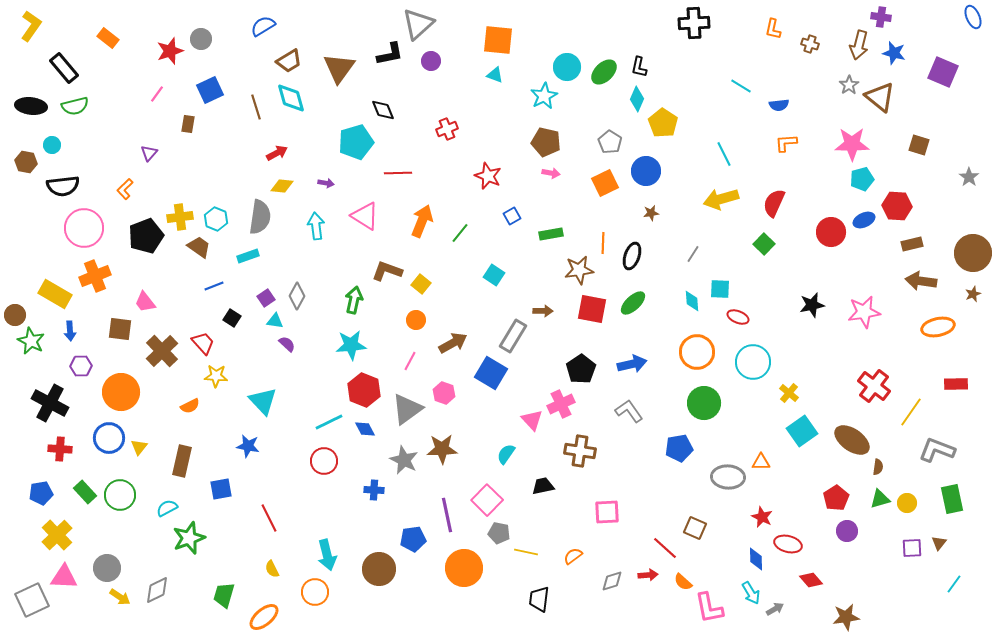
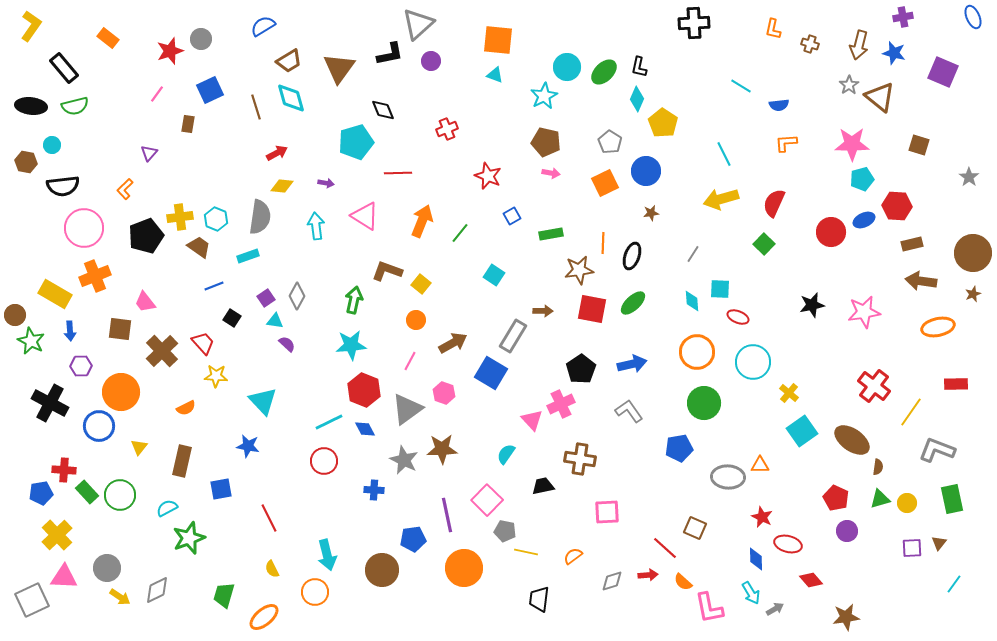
purple cross at (881, 17): moved 22 px right; rotated 18 degrees counterclockwise
orange semicircle at (190, 406): moved 4 px left, 2 px down
blue circle at (109, 438): moved 10 px left, 12 px up
red cross at (60, 449): moved 4 px right, 21 px down
brown cross at (580, 451): moved 8 px down
orange triangle at (761, 462): moved 1 px left, 3 px down
green rectangle at (85, 492): moved 2 px right
red pentagon at (836, 498): rotated 15 degrees counterclockwise
gray pentagon at (499, 533): moved 6 px right, 2 px up
brown circle at (379, 569): moved 3 px right, 1 px down
